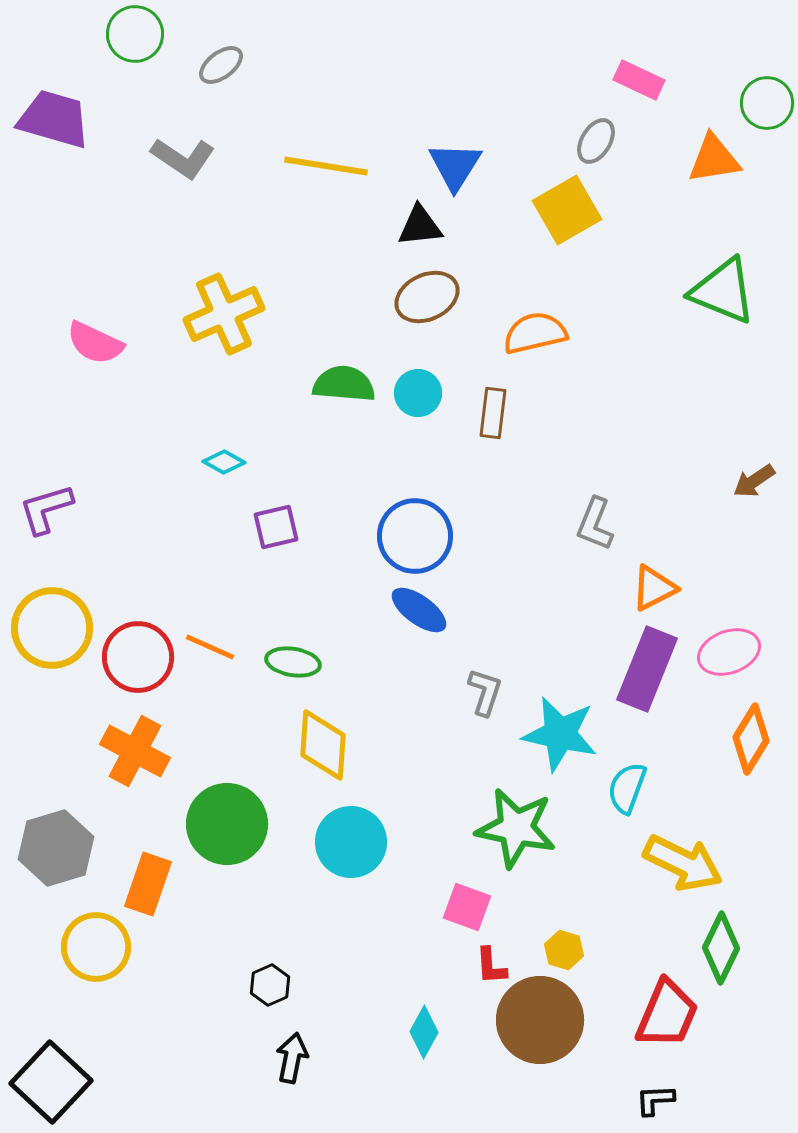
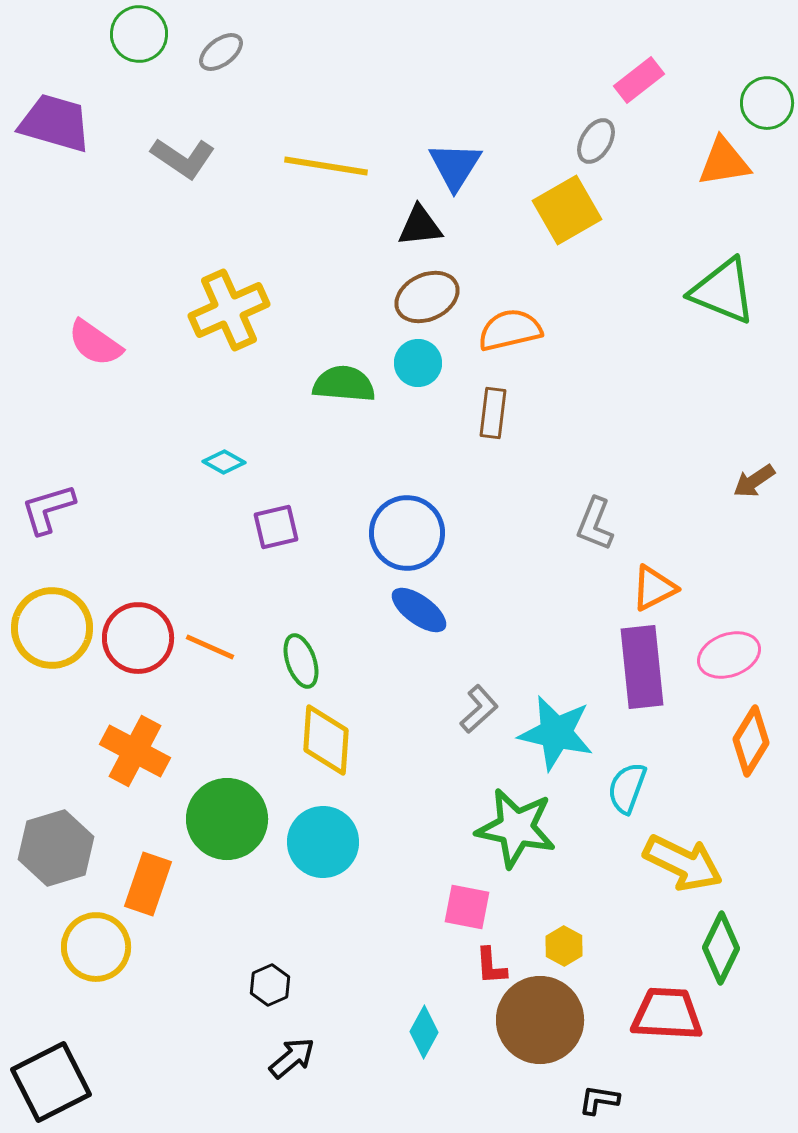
green circle at (135, 34): moved 4 px right
gray ellipse at (221, 65): moved 13 px up
pink rectangle at (639, 80): rotated 63 degrees counterclockwise
purple trapezoid at (54, 119): moved 1 px right, 4 px down
orange triangle at (714, 159): moved 10 px right, 3 px down
yellow cross at (224, 314): moved 5 px right, 4 px up
orange semicircle at (535, 333): moved 25 px left, 3 px up
pink semicircle at (95, 343): rotated 10 degrees clockwise
cyan circle at (418, 393): moved 30 px up
purple L-shape at (46, 509): moved 2 px right
blue circle at (415, 536): moved 8 px left, 3 px up
pink ellipse at (729, 652): moved 3 px down
red circle at (138, 657): moved 19 px up
green ellipse at (293, 662): moved 8 px right, 1 px up; rotated 62 degrees clockwise
purple rectangle at (647, 669): moved 5 px left, 2 px up; rotated 28 degrees counterclockwise
gray L-shape at (485, 692): moved 6 px left, 17 px down; rotated 30 degrees clockwise
cyan star at (560, 734): moved 4 px left, 1 px up
orange diamond at (751, 739): moved 2 px down
yellow diamond at (323, 745): moved 3 px right, 5 px up
green circle at (227, 824): moved 5 px up
cyan circle at (351, 842): moved 28 px left
pink square at (467, 907): rotated 9 degrees counterclockwise
yellow hexagon at (564, 950): moved 4 px up; rotated 12 degrees clockwise
red trapezoid at (667, 1014): rotated 110 degrees counterclockwise
black arrow at (292, 1058): rotated 39 degrees clockwise
black square at (51, 1082): rotated 20 degrees clockwise
black L-shape at (655, 1100): moved 56 px left; rotated 12 degrees clockwise
